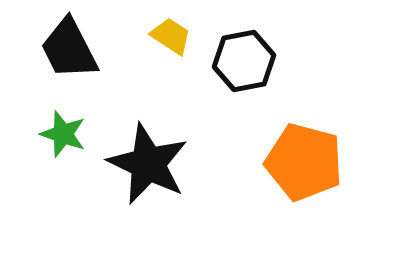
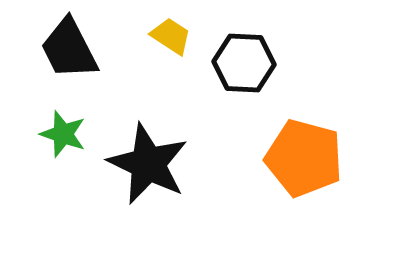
black hexagon: moved 2 px down; rotated 14 degrees clockwise
orange pentagon: moved 4 px up
